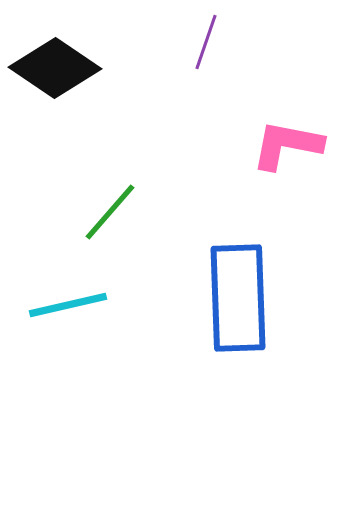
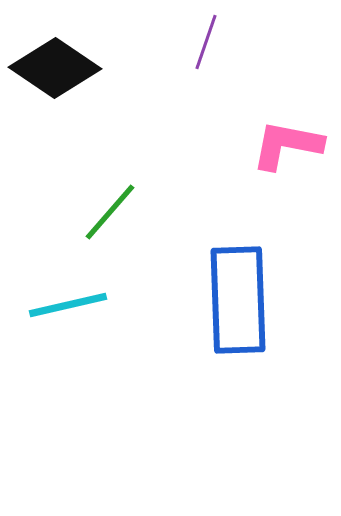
blue rectangle: moved 2 px down
